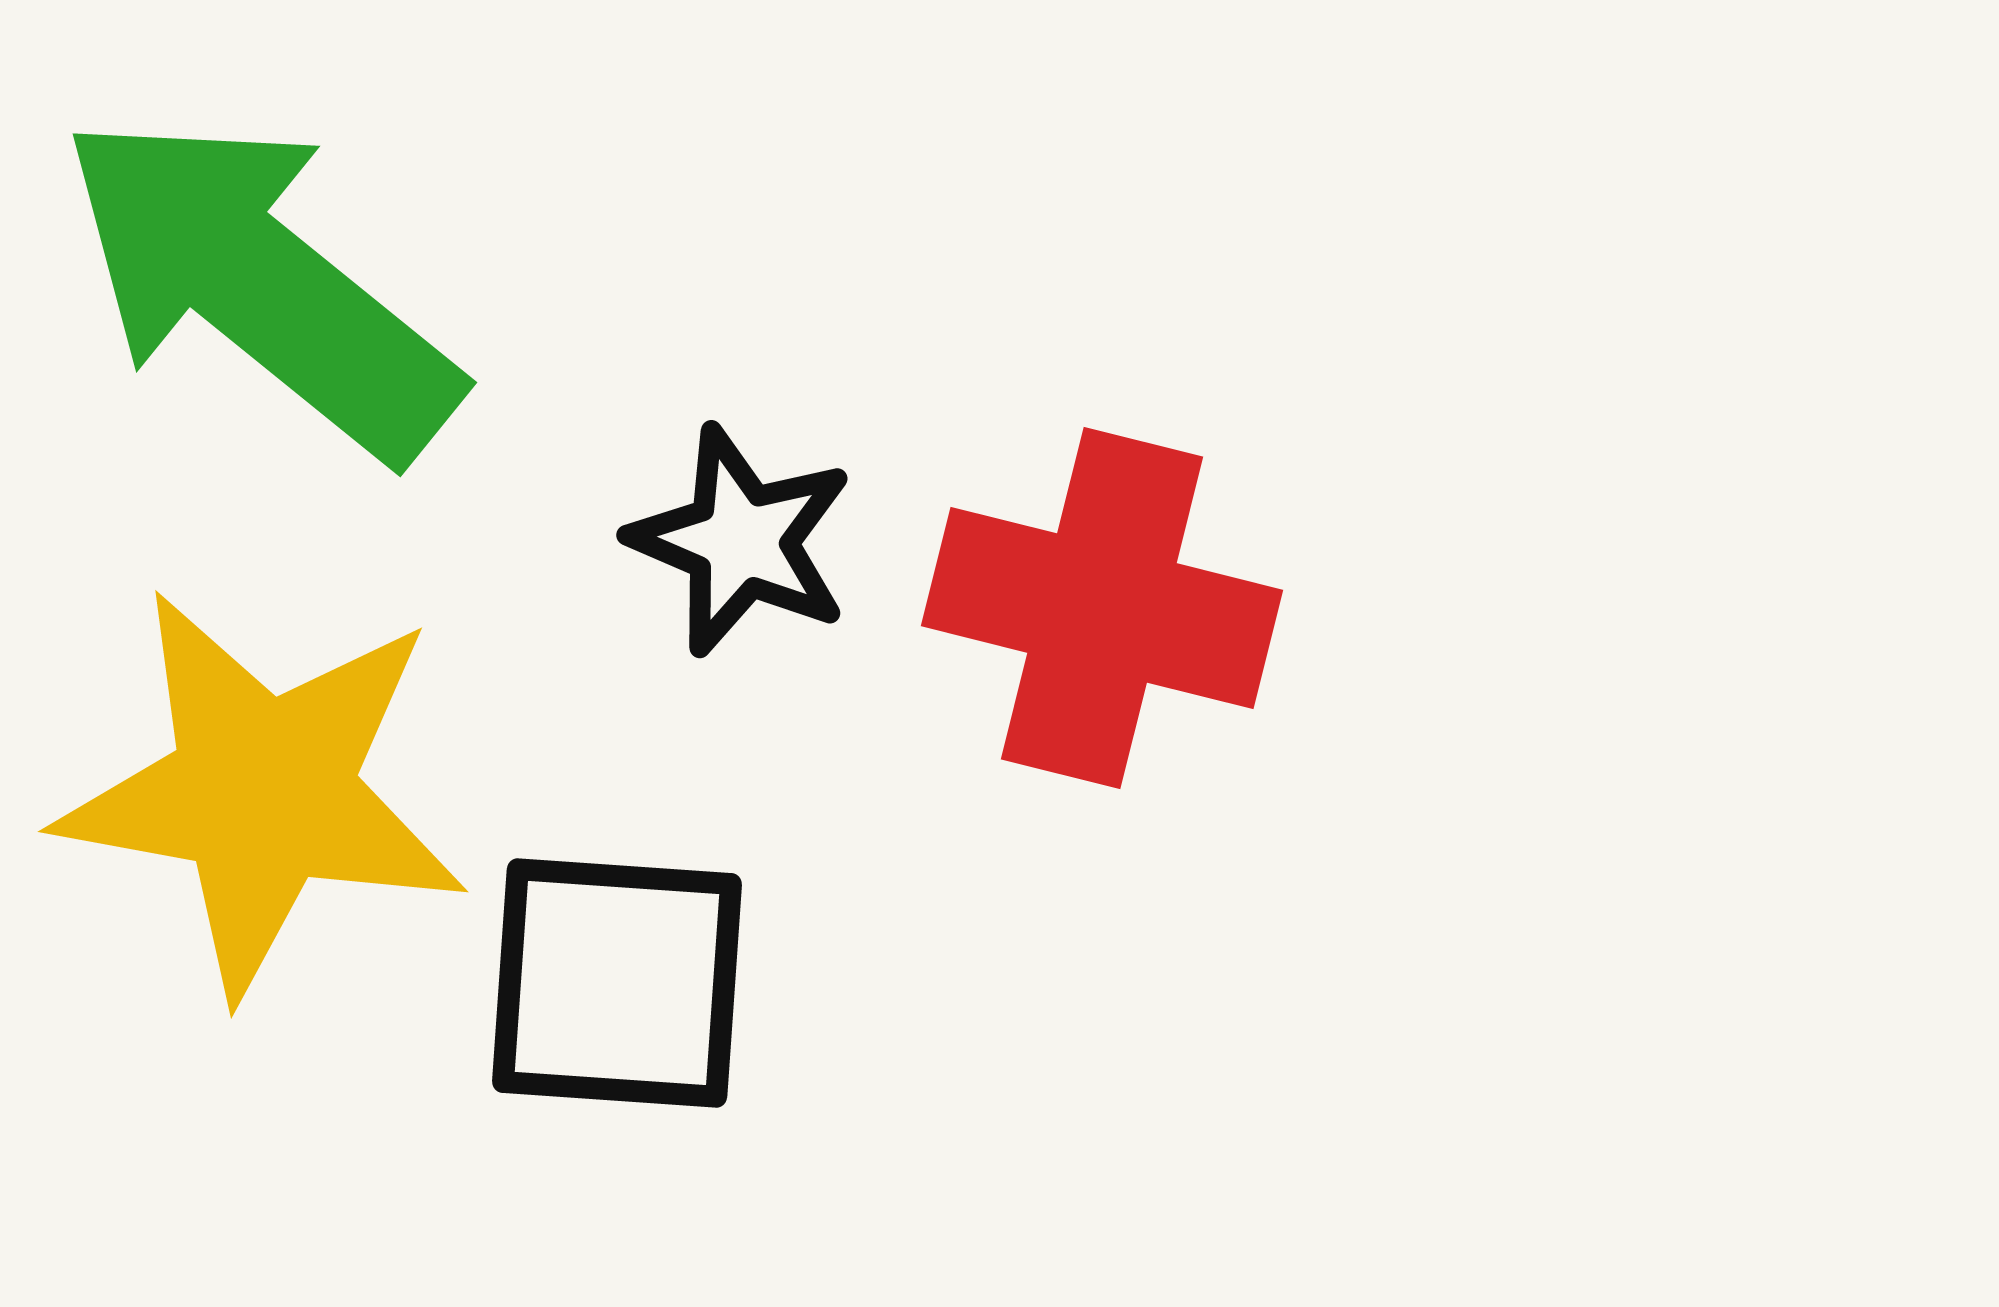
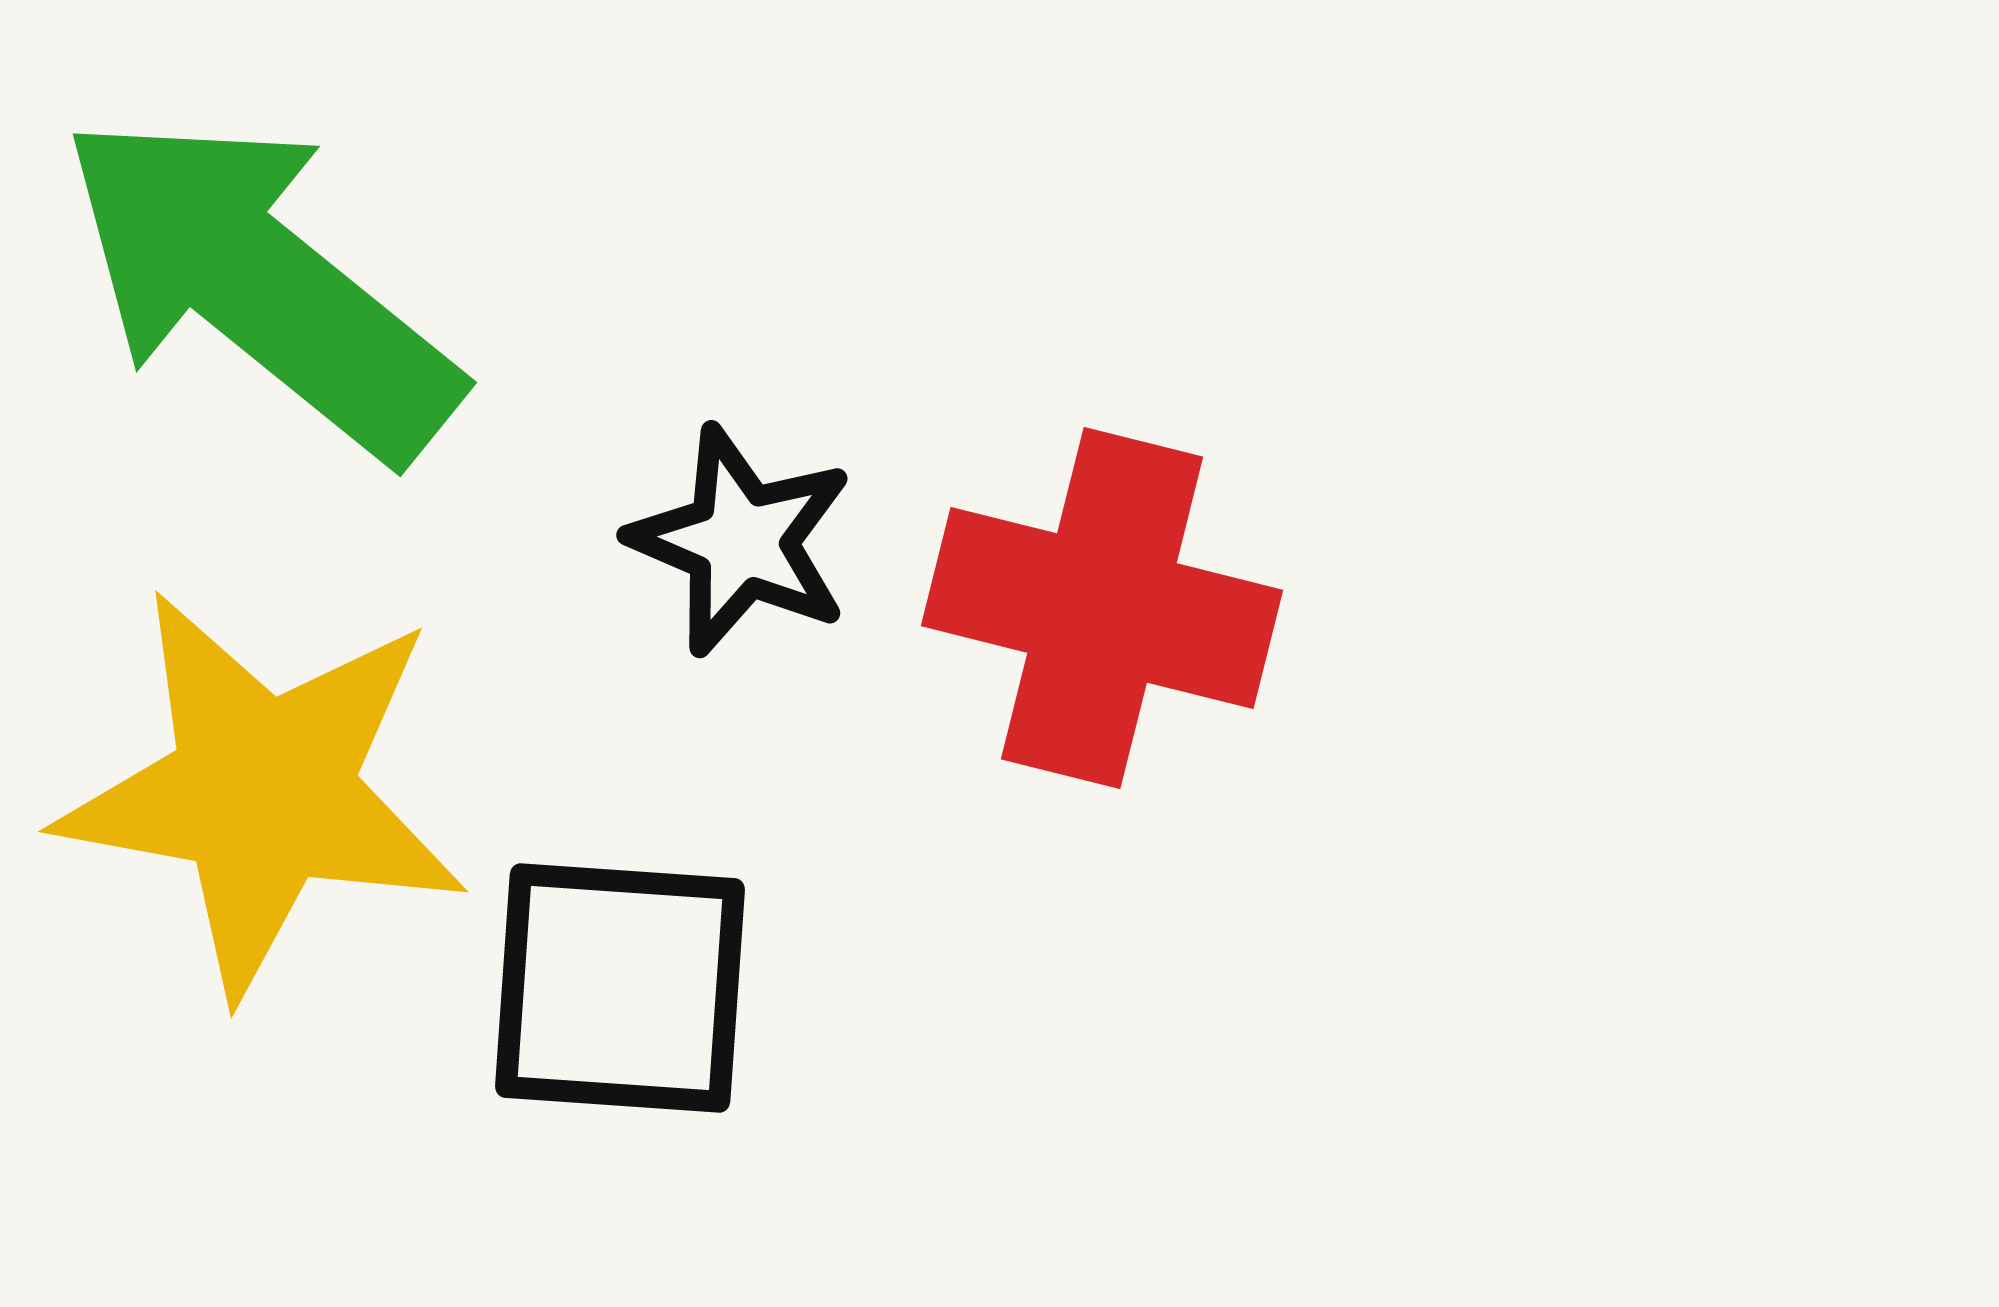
black square: moved 3 px right, 5 px down
